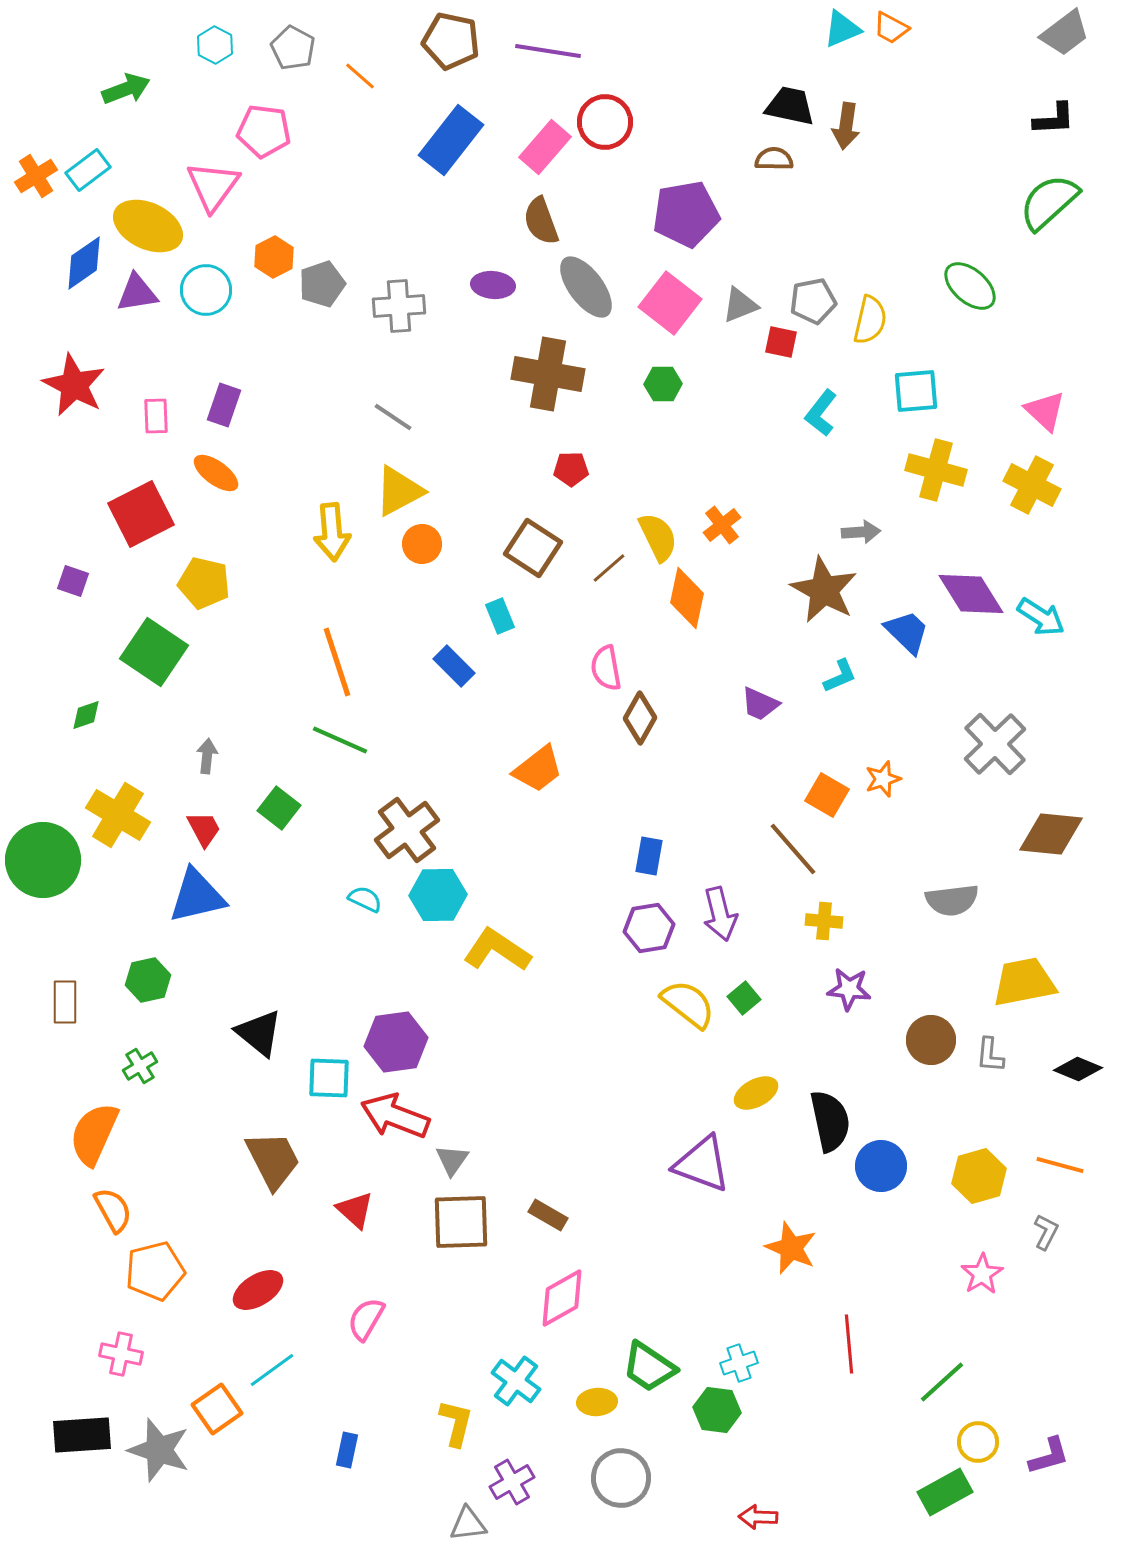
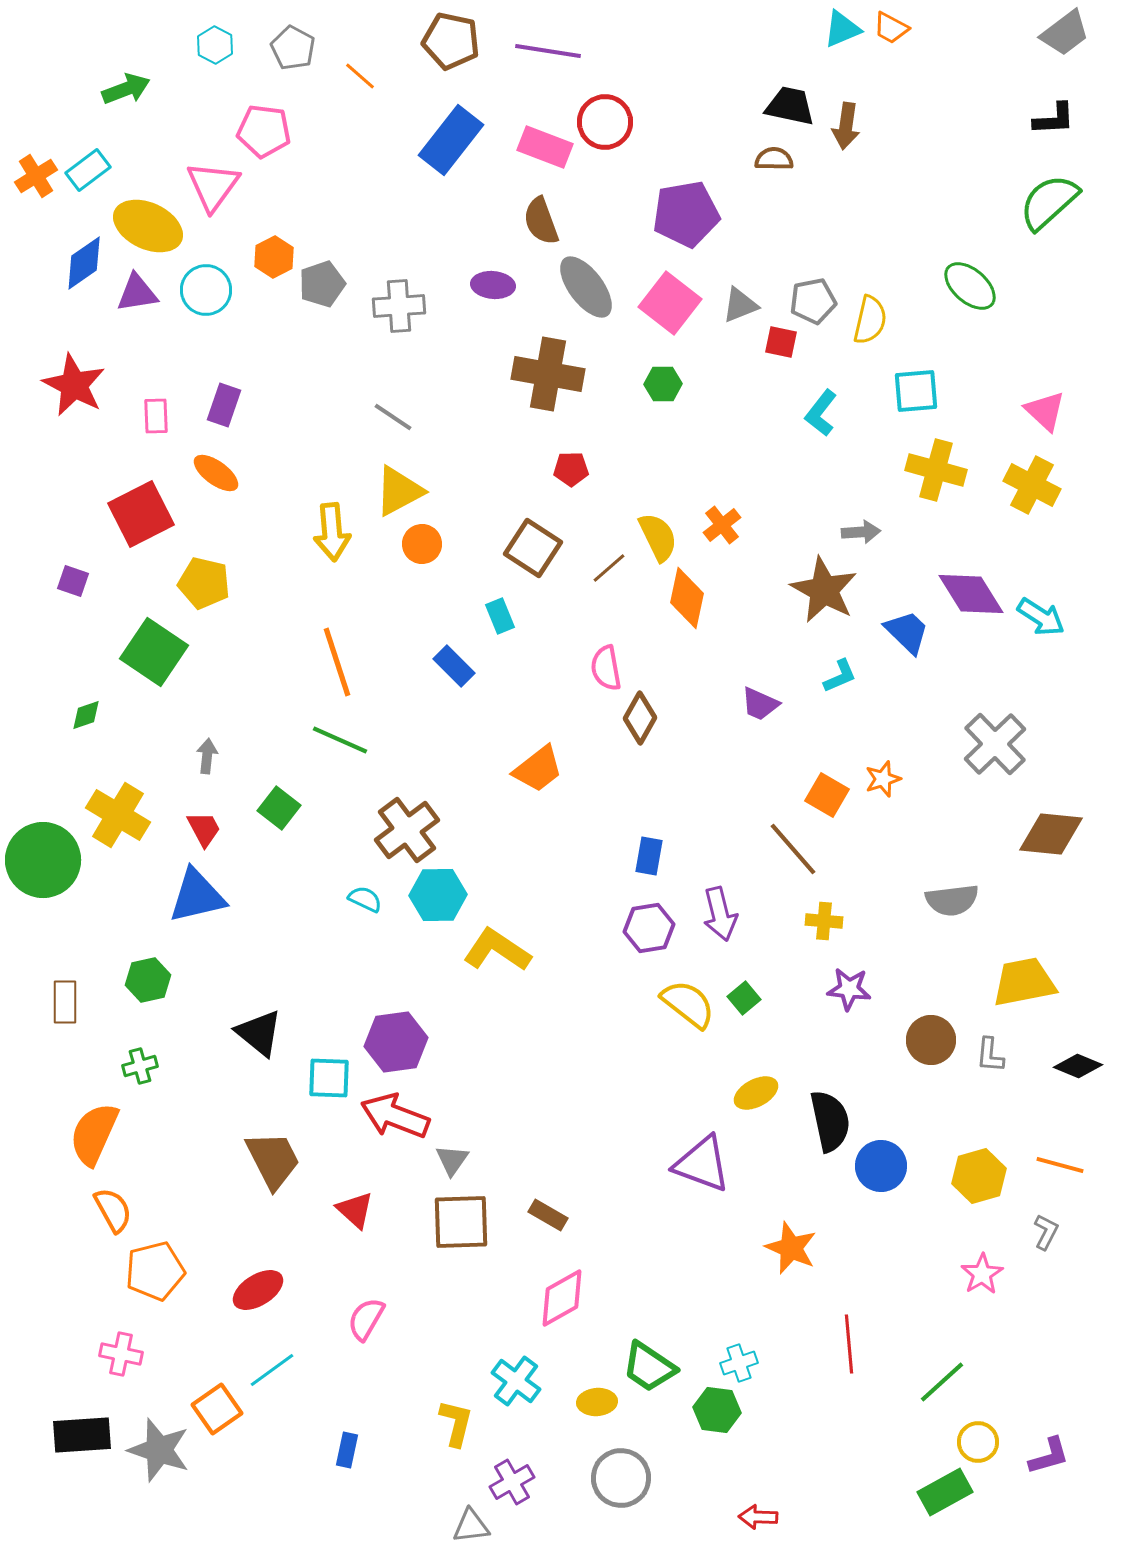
pink rectangle at (545, 147): rotated 70 degrees clockwise
green cross at (140, 1066): rotated 16 degrees clockwise
black diamond at (1078, 1069): moved 3 px up
gray triangle at (468, 1524): moved 3 px right, 2 px down
